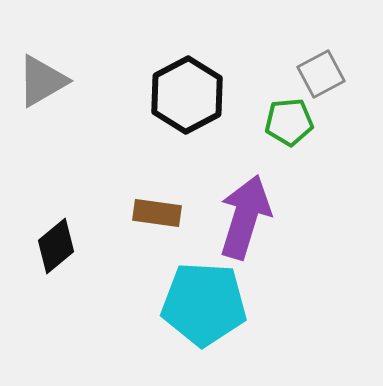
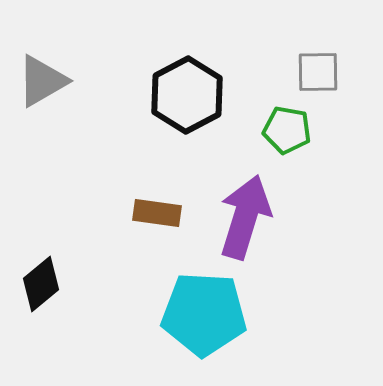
gray square: moved 3 px left, 2 px up; rotated 27 degrees clockwise
green pentagon: moved 2 px left, 8 px down; rotated 15 degrees clockwise
black diamond: moved 15 px left, 38 px down
cyan pentagon: moved 10 px down
